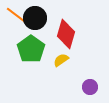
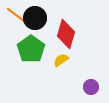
purple circle: moved 1 px right
